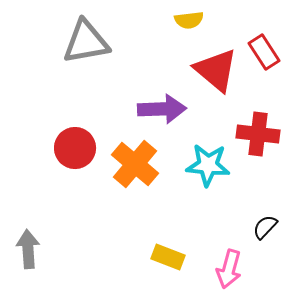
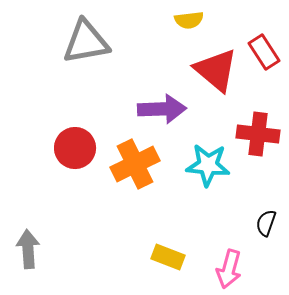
orange cross: rotated 24 degrees clockwise
black semicircle: moved 1 px right, 4 px up; rotated 24 degrees counterclockwise
